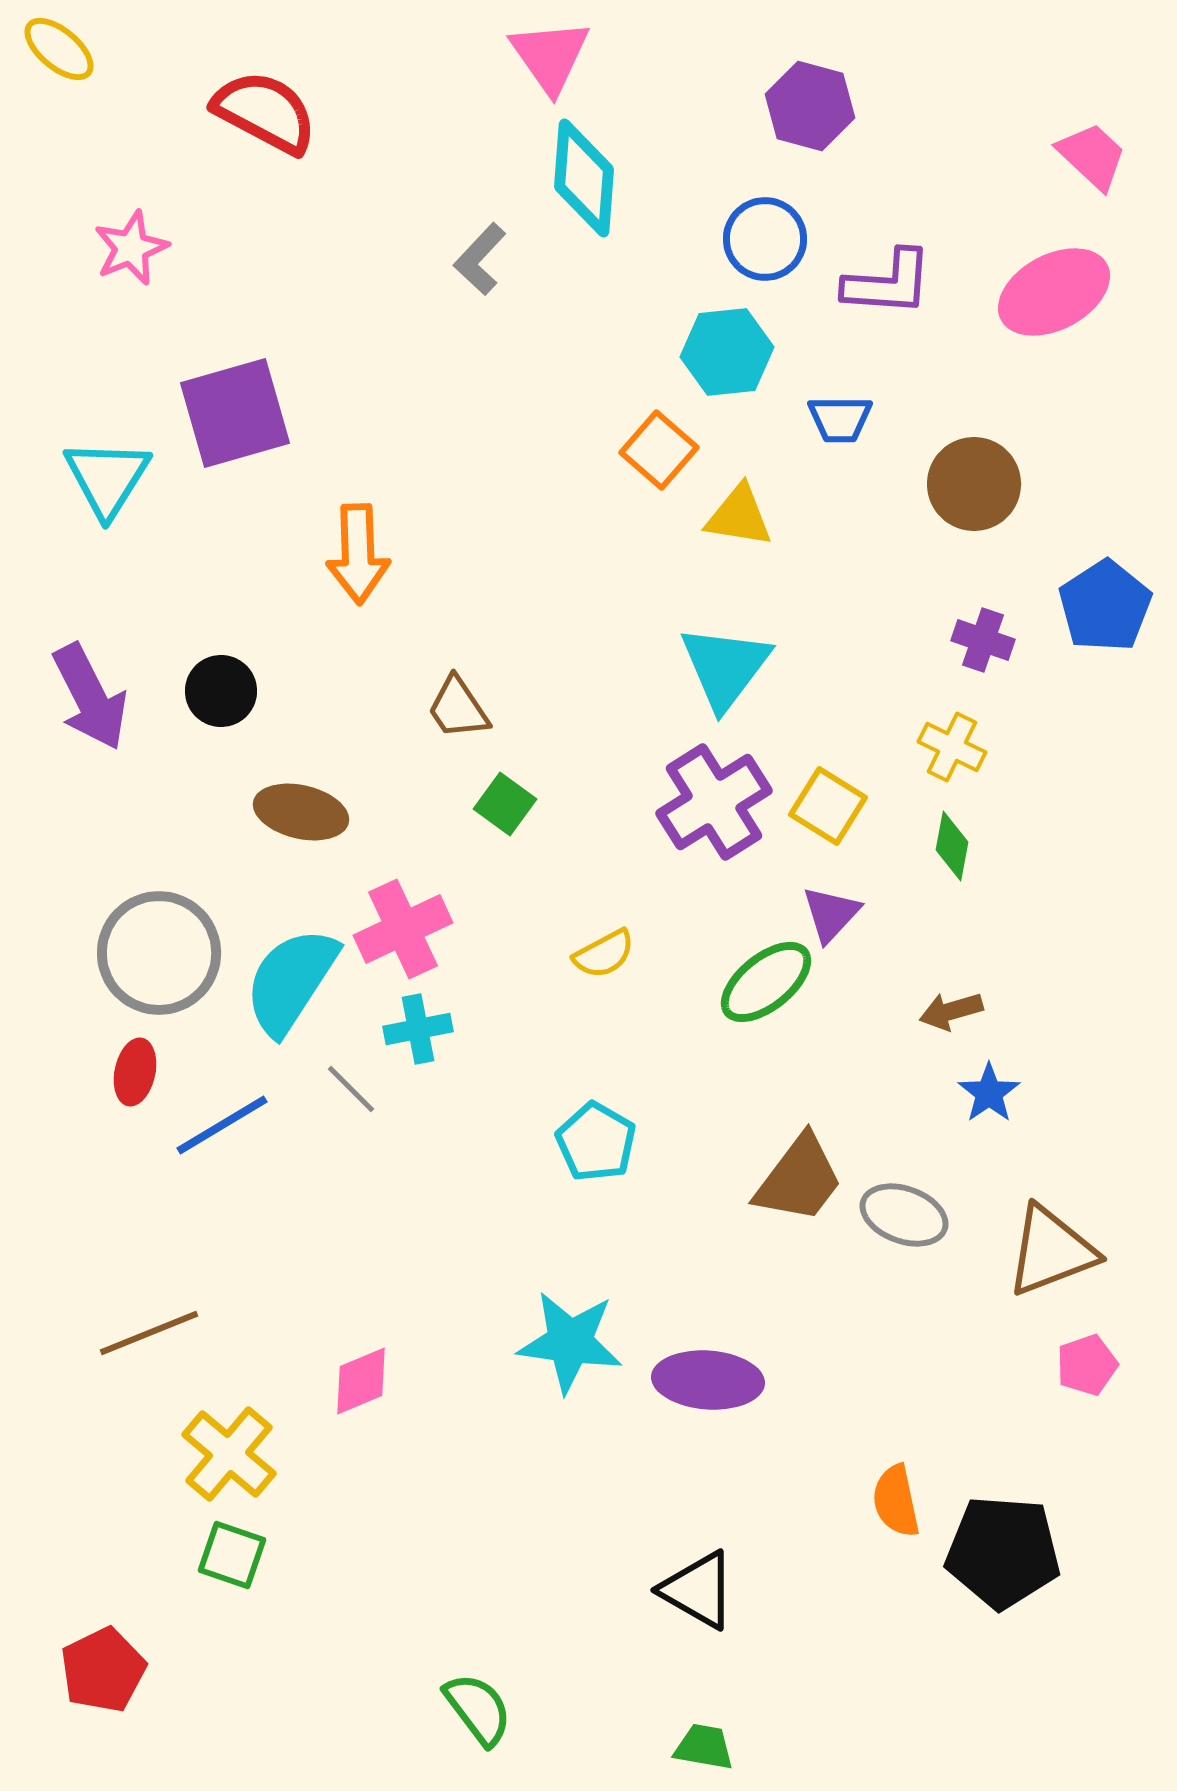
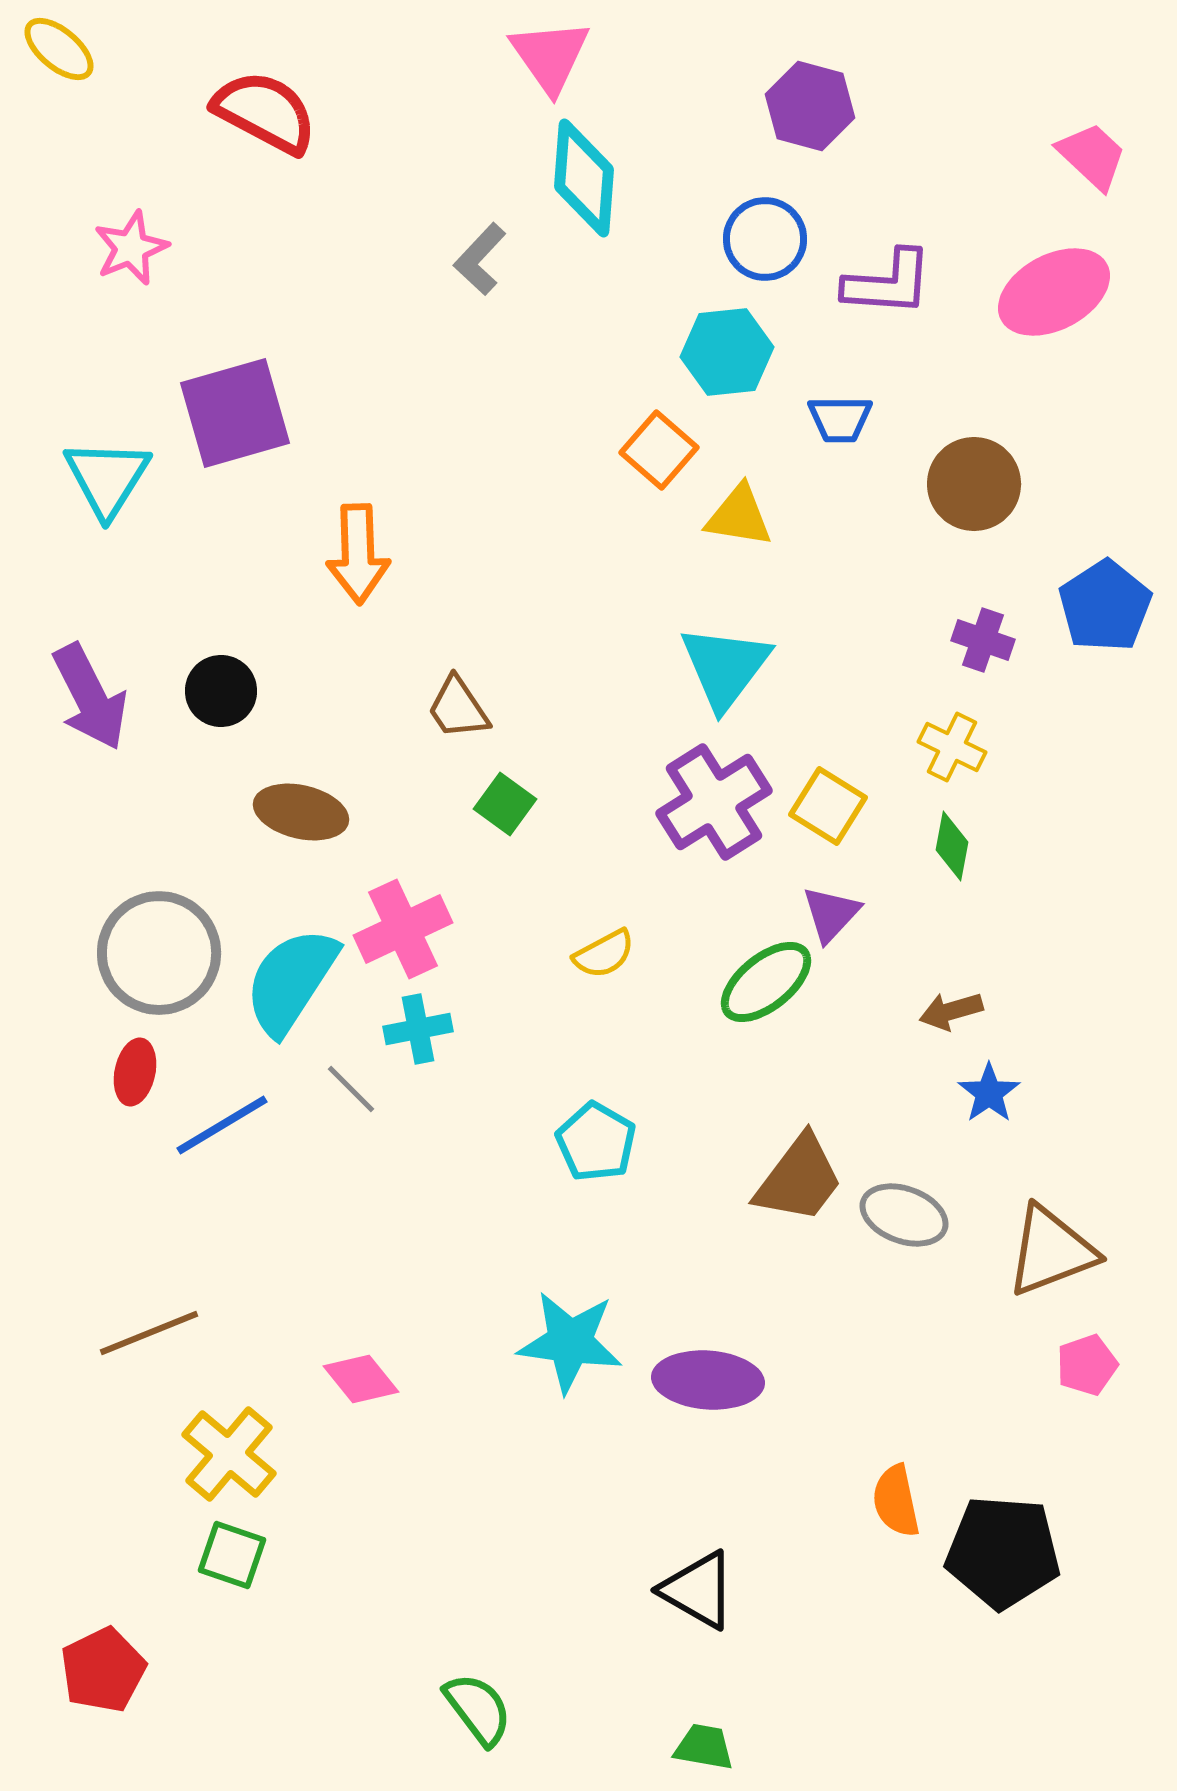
pink diamond at (361, 1381): moved 2 px up; rotated 74 degrees clockwise
